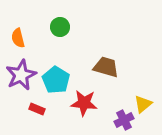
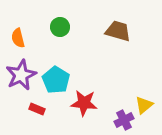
brown trapezoid: moved 12 px right, 36 px up
yellow triangle: moved 1 px right, 1 px down
